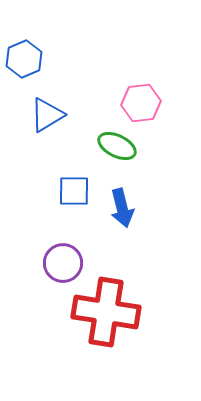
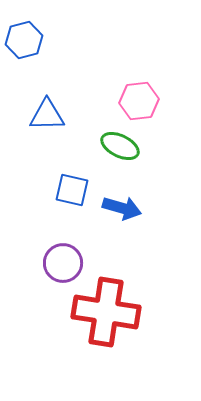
blue hexagon: moved 19 px up; rotated 9 degrees clockwise
pink hexagon: moved 2 px left, 2 px up
blue triangle: rotated 30 degrees clockwise
green ellipse: moved 3 px right
blue square: moved 2 px left, 1 px up; rotated 12 degrees clockwise
blue arrow: rotated 60 degrees counterclockwise
